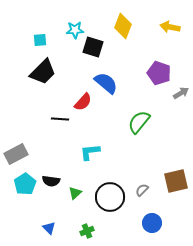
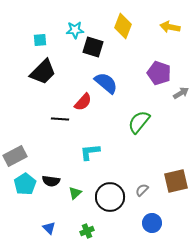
gray rectangle: moved 1 px left, 2 px down
